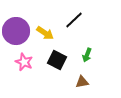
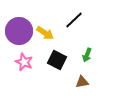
purple circle: moved 3 px right
